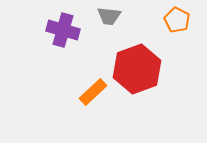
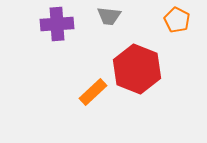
purple cross: moved 6 px left, 6 px up; rotated 20 degrees counterclockwise
red hexagon: rotated 18 degrees counterclockwise
